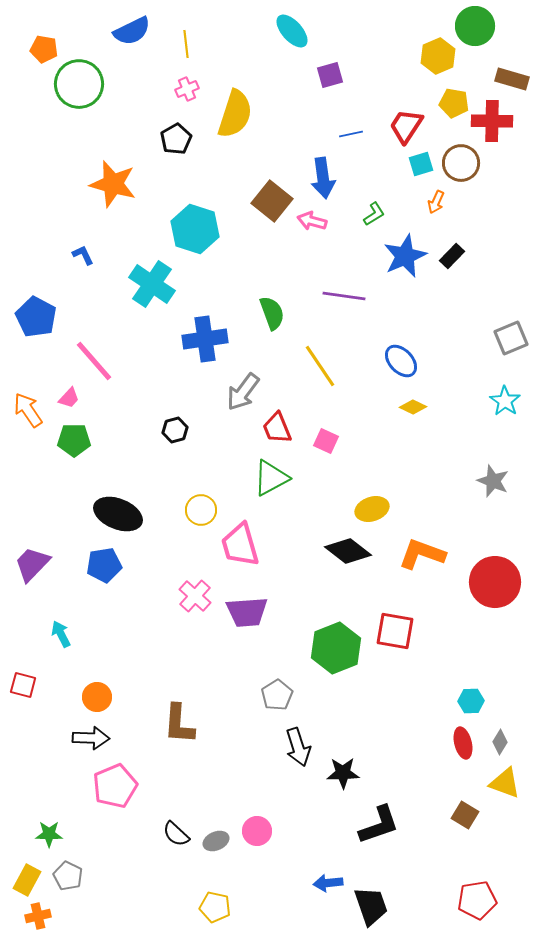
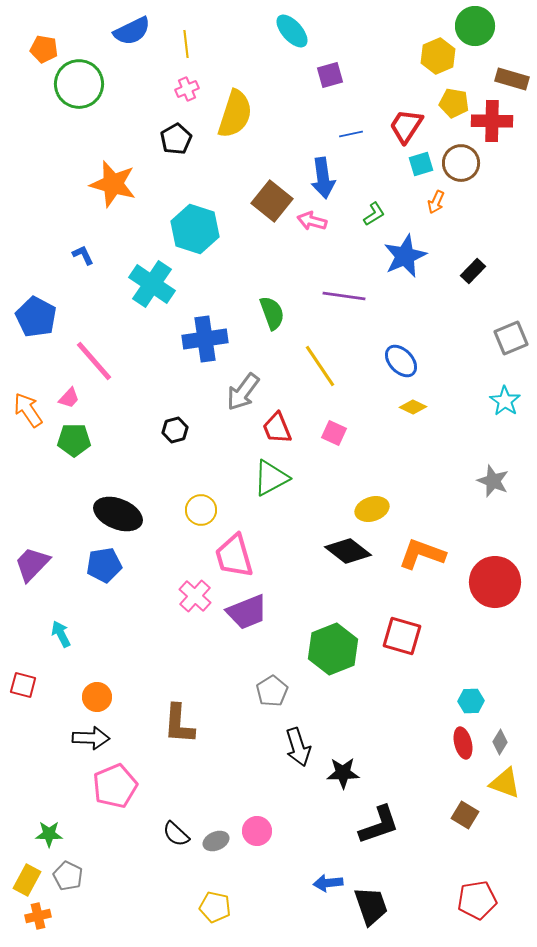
black rectangle at (452, 256): moved 21 px right, 15 px down
pink square at (326, 441): moved 8 px right, 8 px up
pink trapezoid at (240, 545): moved 6 px left, 11 px down
purple trapezoid at (247, 612): rotated 18 degrees counterclockwise
red square at (395, 631): moved 7 px right, 5 px down; rotated 6 degrees clockwise
green hexagon at (336, 648): moved 3 px left, 1 px down
gray pentagon at (277, 695): moved 5 px left, 4 px up
